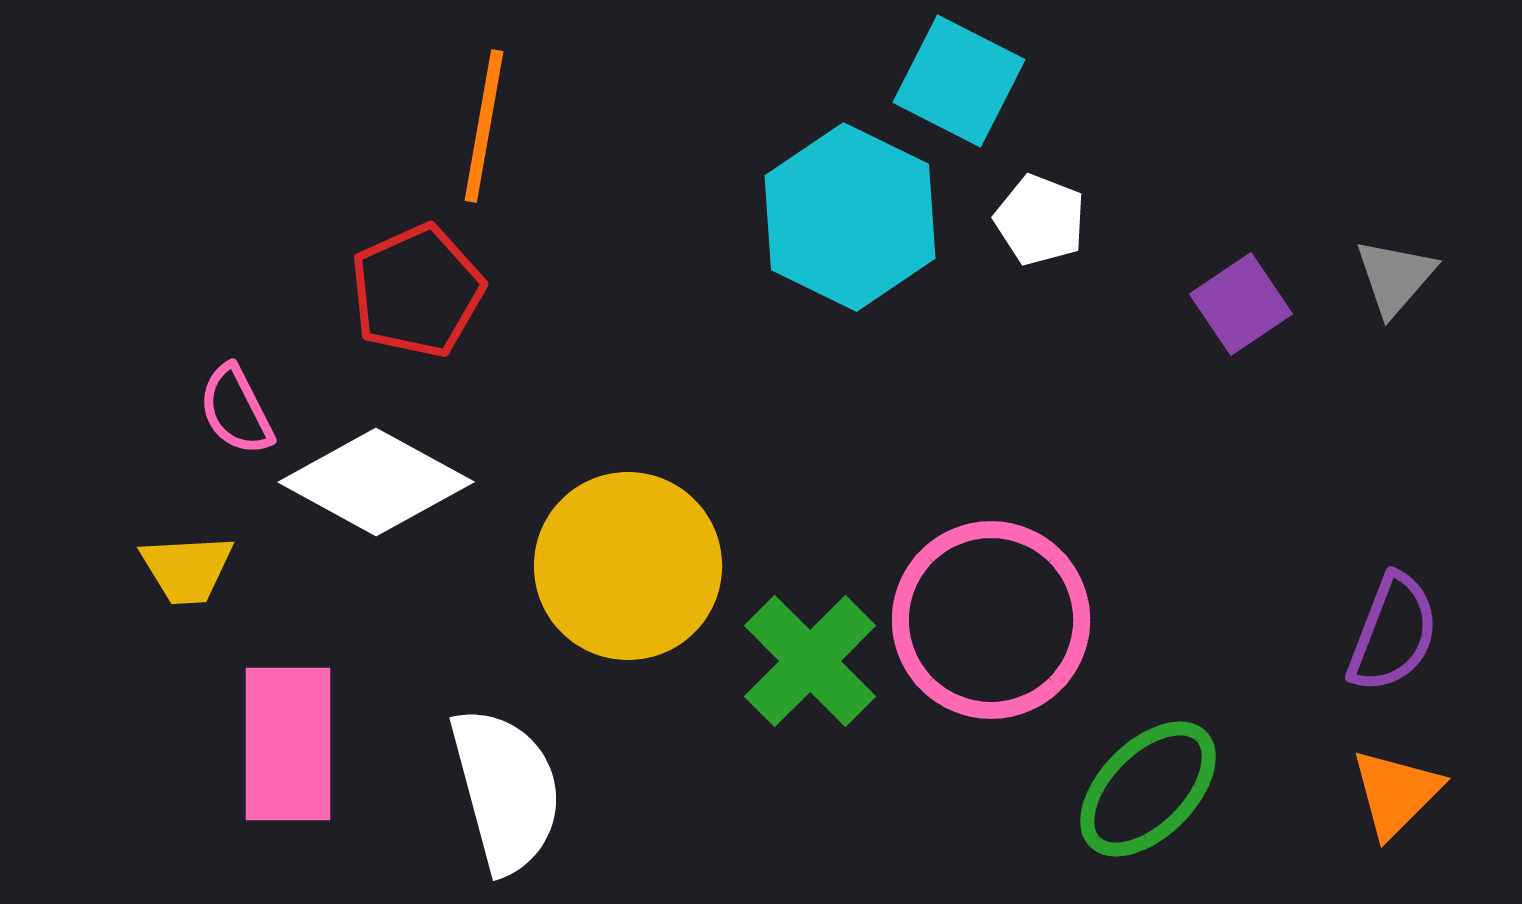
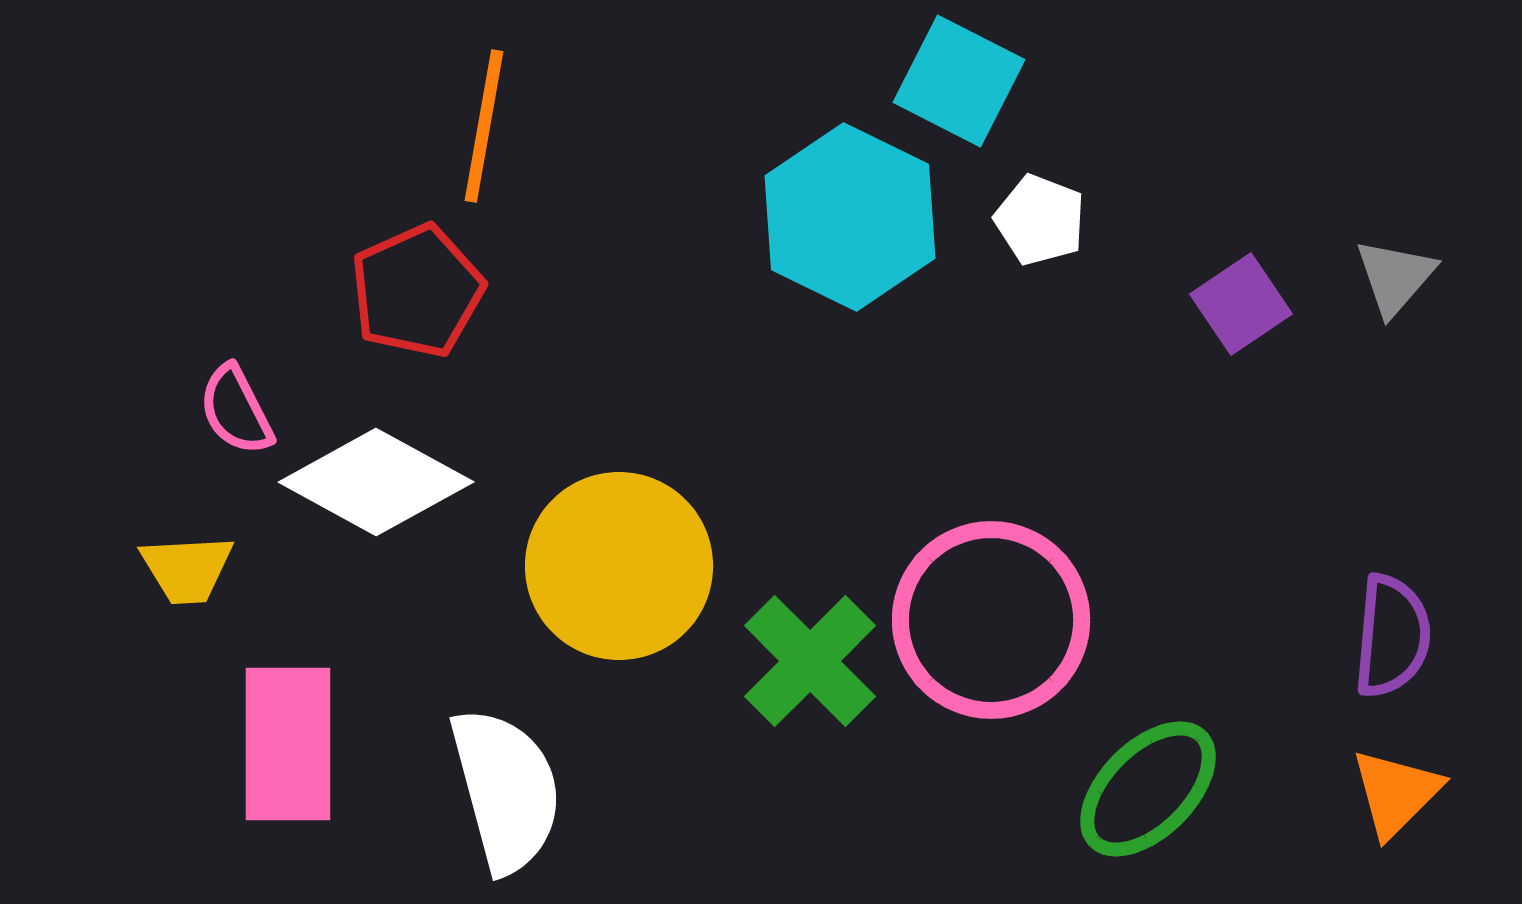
yellow circle: moved 9 px left
purple semicircle: moved 1 px left, 3 px down; rotated 16 degrees counterclockwise
